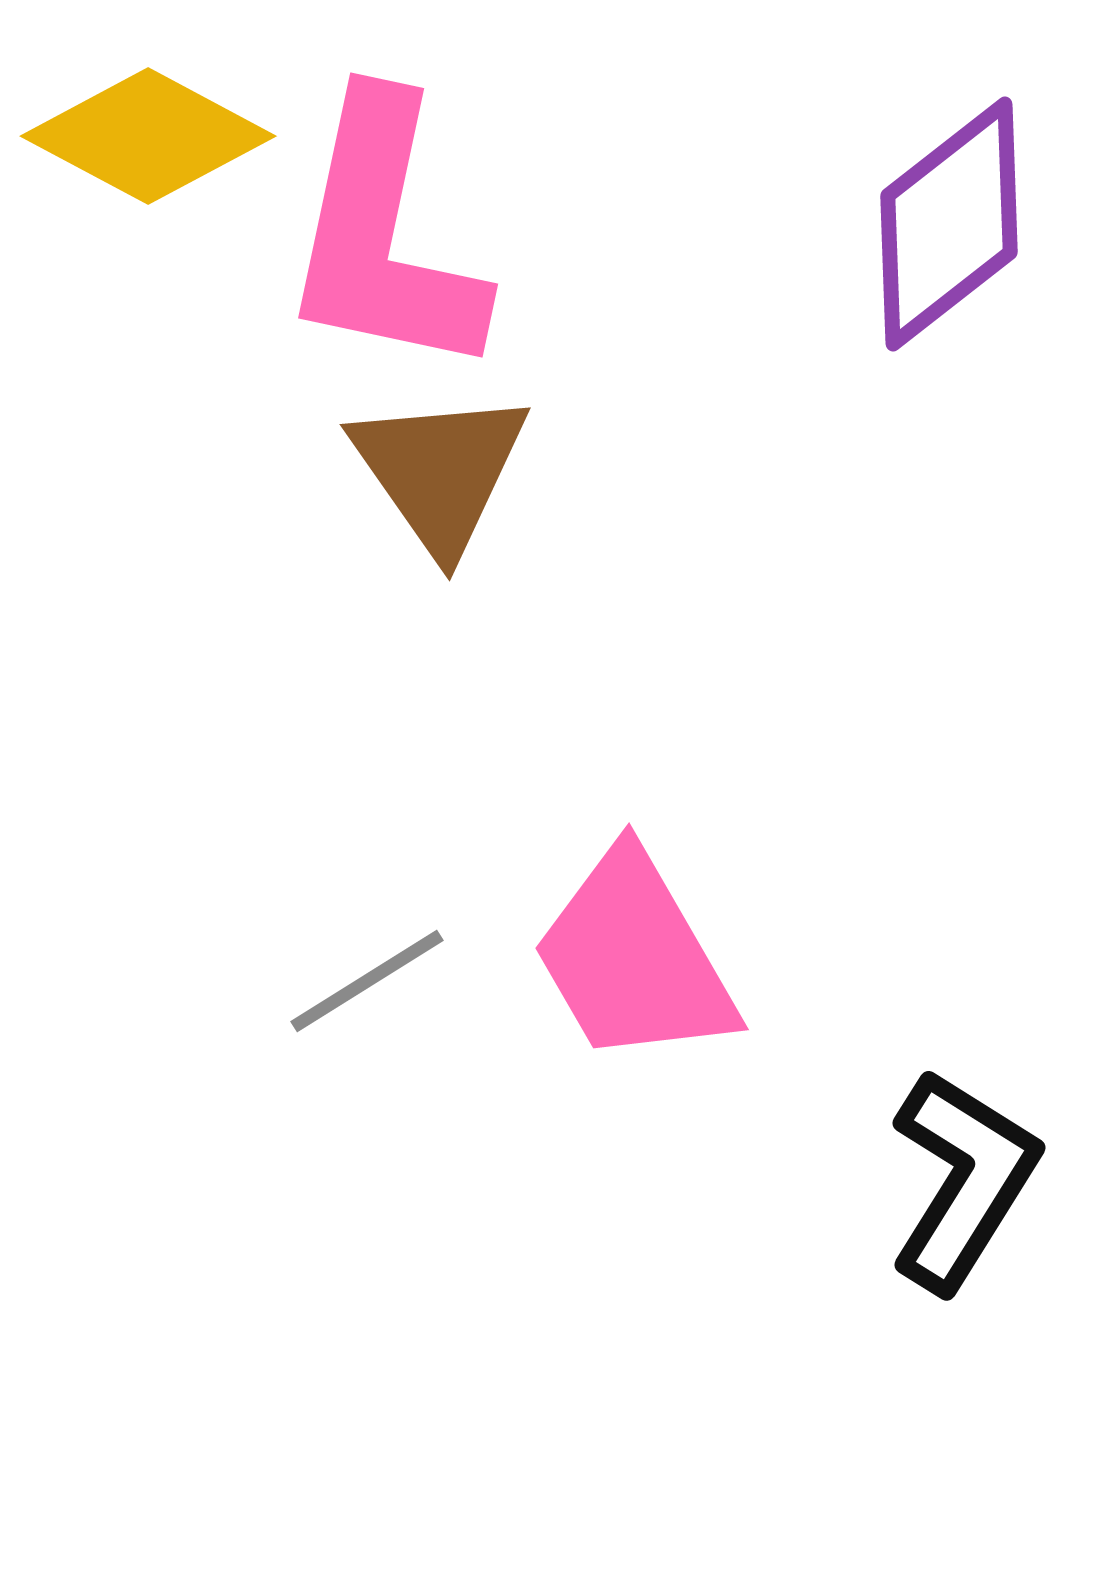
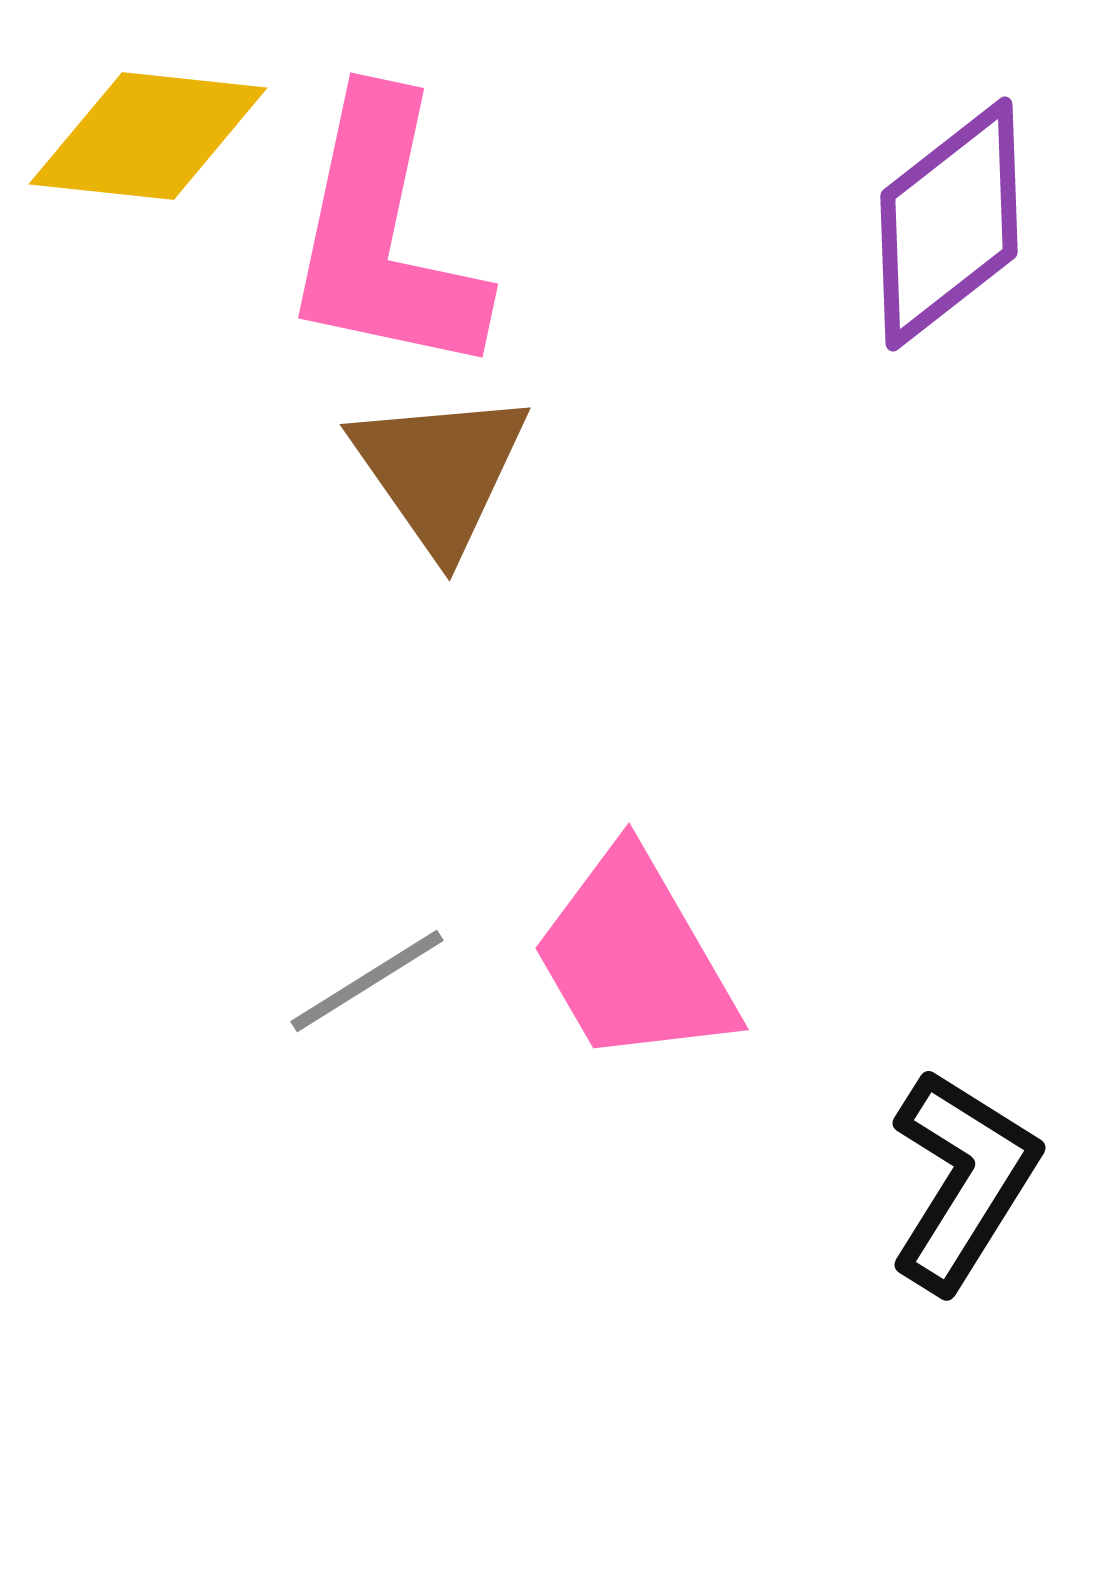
yellow diamond: rotated 22 degrees counterclockwise
